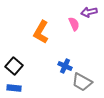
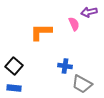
orange L-shape: rotated 60 degrees clockwise
blue cross: rotated 16 degrees counterclockwise
gray trapezoid: moved 2 px down
